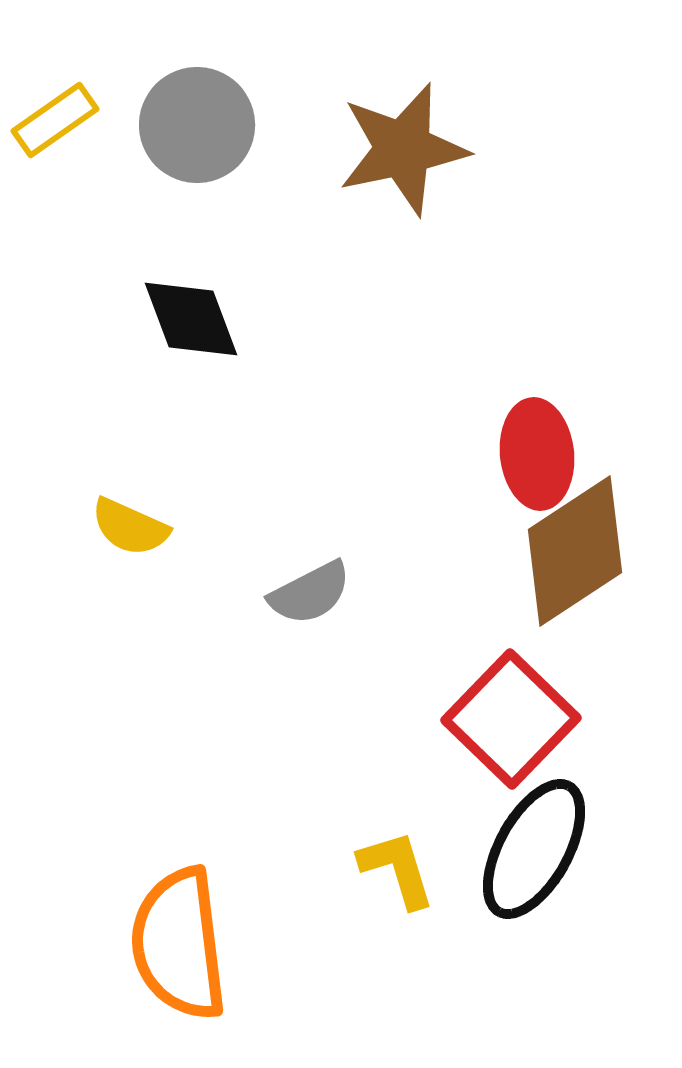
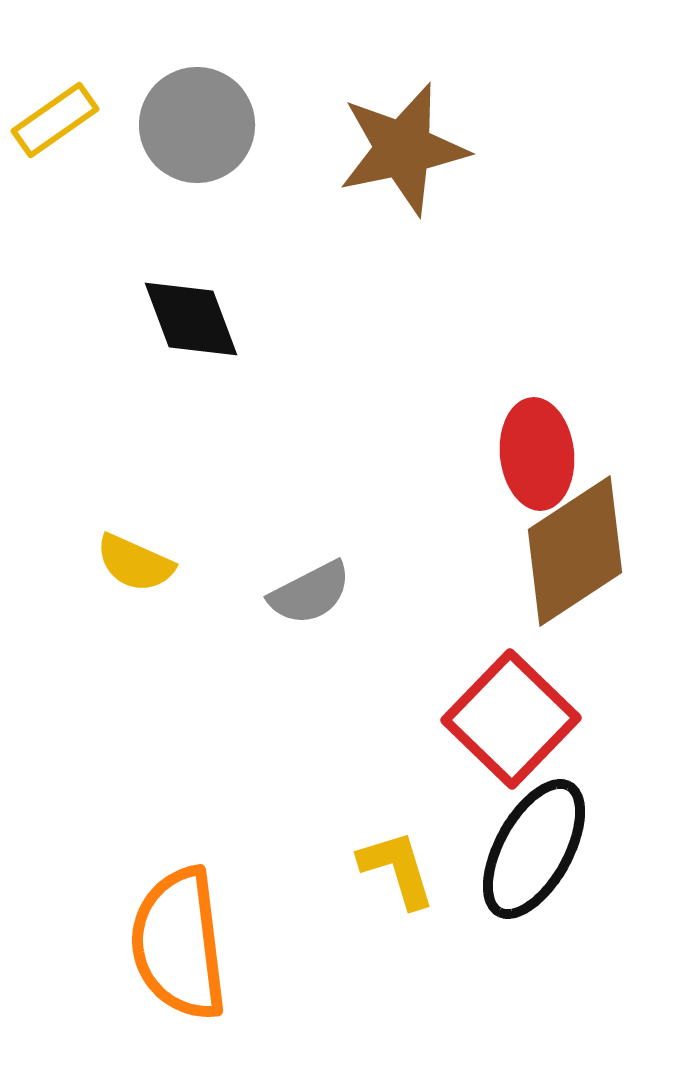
yellow semicircle: moved 5 px right, 36 px down
